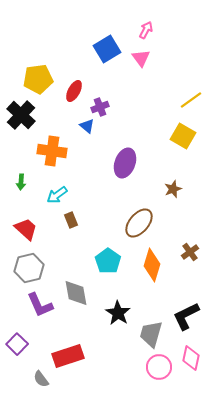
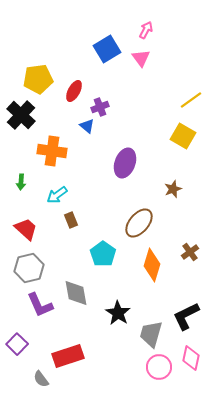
cyan pentagon: moved 5 px left, 7 px up
